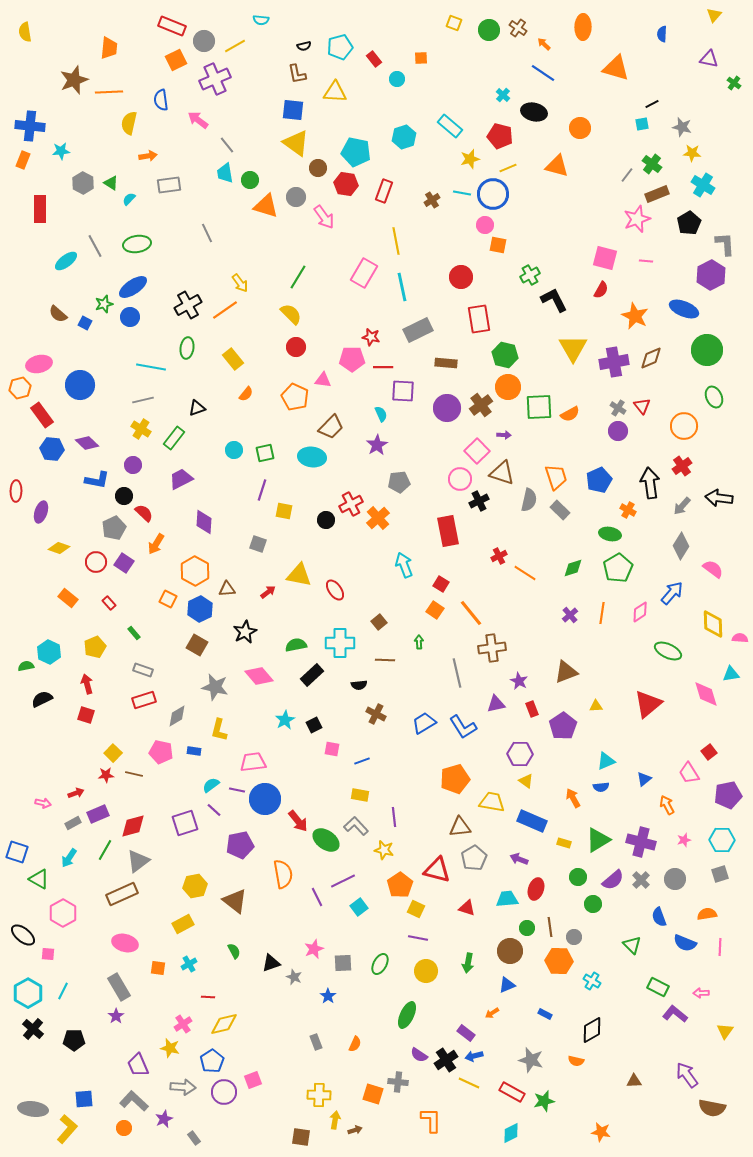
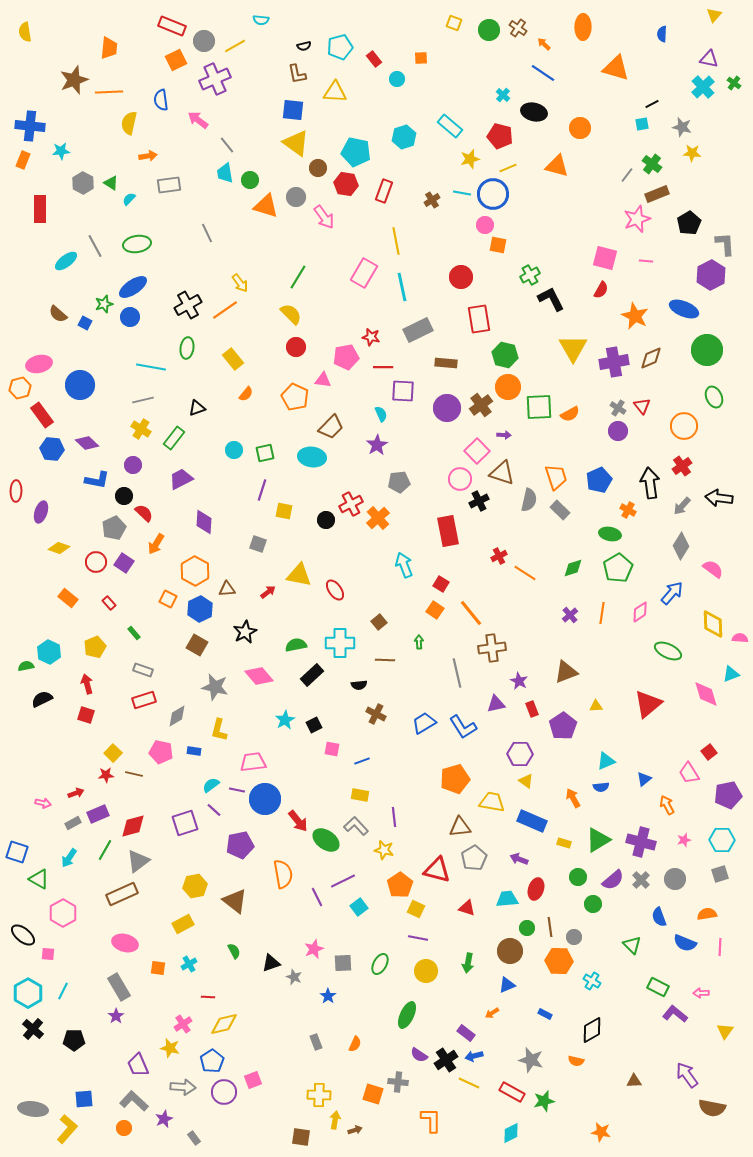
cyan cross at (703, 185): moved 98 px up; rotated 15 degrees clockwise
black L-shape at (554, 300): moved 3 px left, 1 px up
pink pentagon at (352, 359): moved 6 px left, 2 px up; rotated 10 degrees counterclockwise
cyan triangle at (731, 674): rotated 12 degrees counterclockwise
